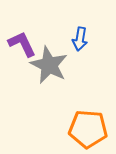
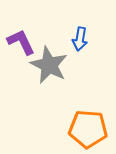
purple L-shape: moved 1 px left, 2 px up
